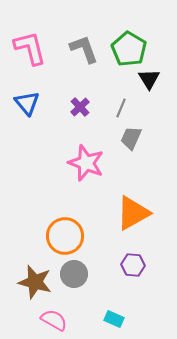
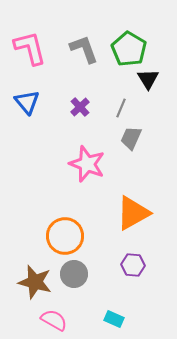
black triangle: moved 1 px left
blue triangle: moved 1 px up
pink star: moved 1 px right, 1 px down
